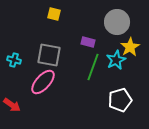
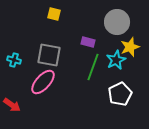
yellow star: rotated 12 degrees clockwise
white pentagon: moved 6 px up; rotated 10 degrees counterclockwise
